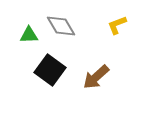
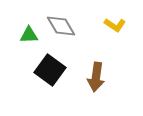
yellow L-shape: moved 2 px left; rotated 125 degrees counterclockwise
brown arrow: rotated 40 degrees counterclockwise
